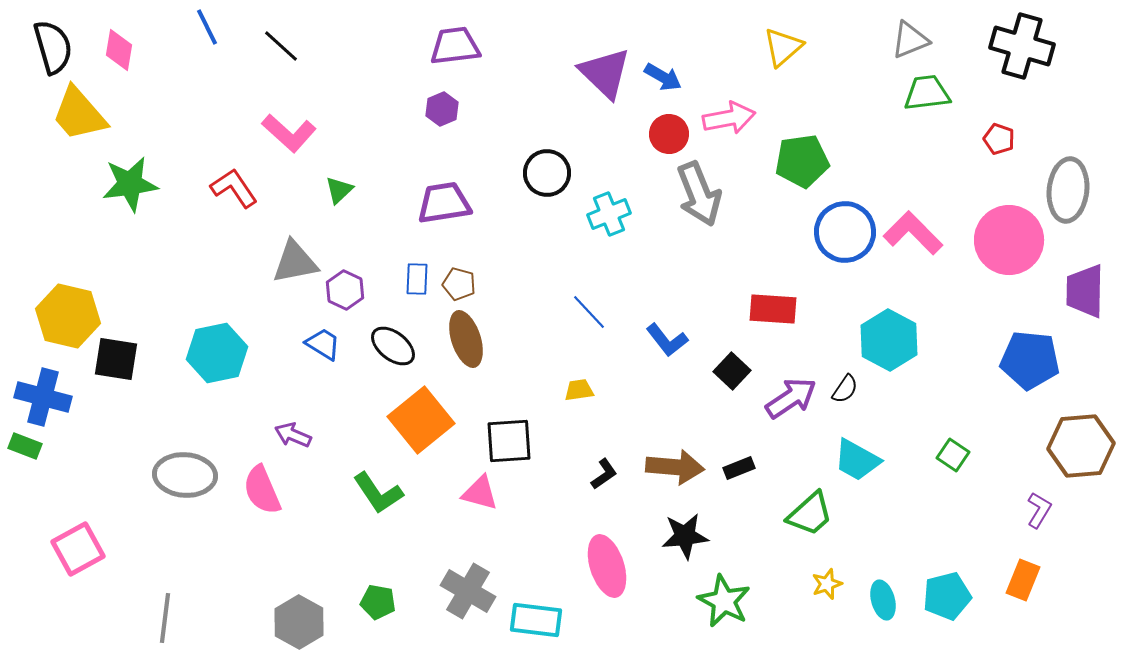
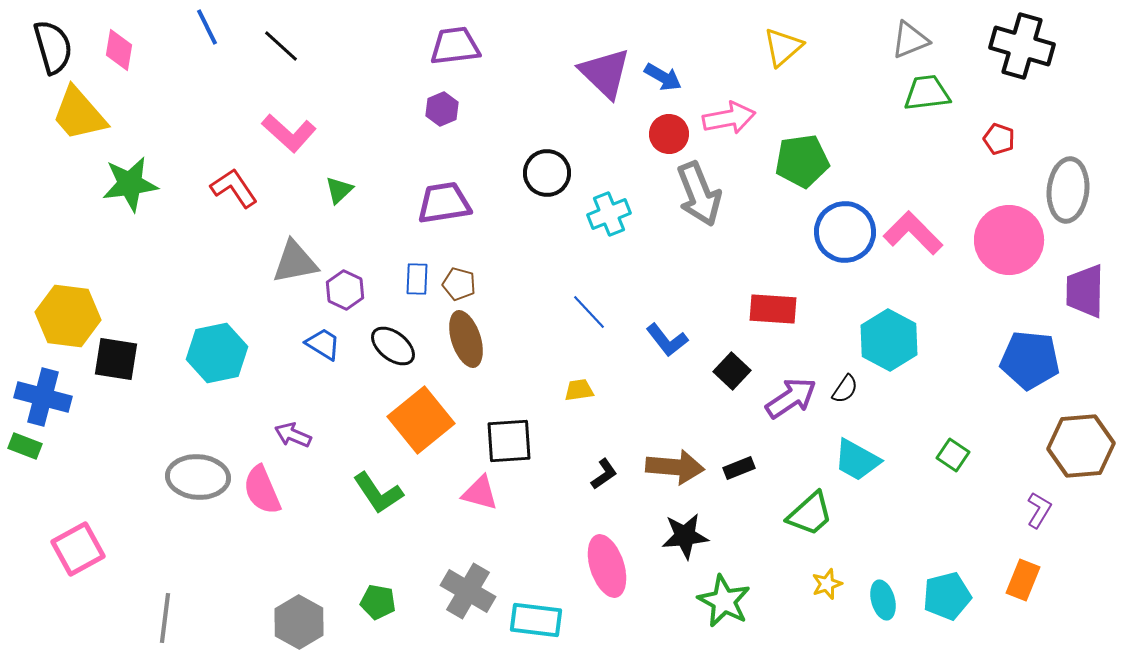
yellow hexagon at (68, 316): rotated 6 degrees counterclockwise
gray ellipse at (185, 475): moved 13 px right, 2 px down
